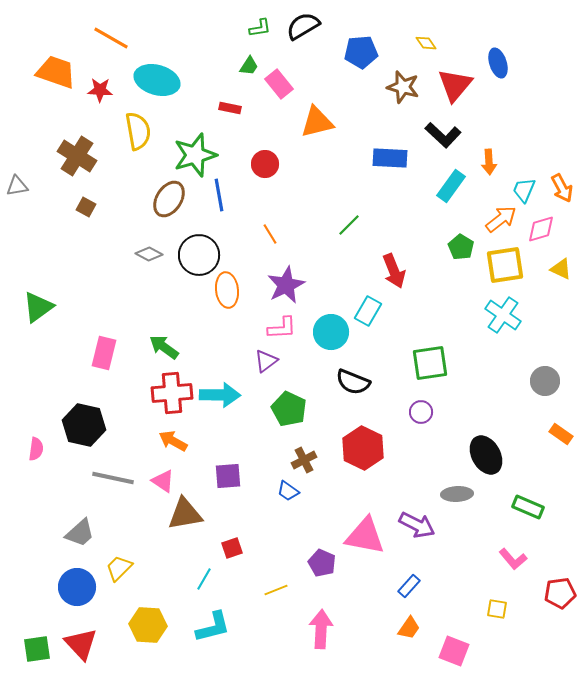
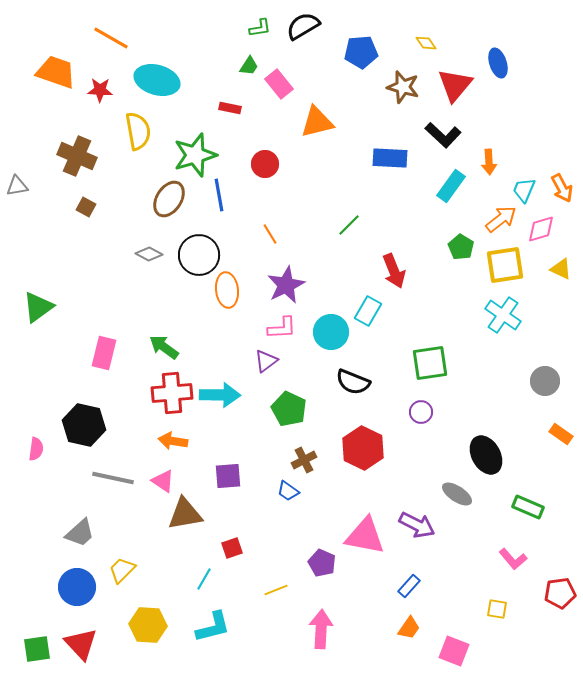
brown cross at (77, 156): rotated 9 degrees counterclockwise
orange arrow at (173, 441): rotated 20 degrees counterclockwise
gray ellipse at (457, 494): rotated 36 degrees clockwise
yellow trapezoid at (119, 568): moved 3 px right, 2 px down
